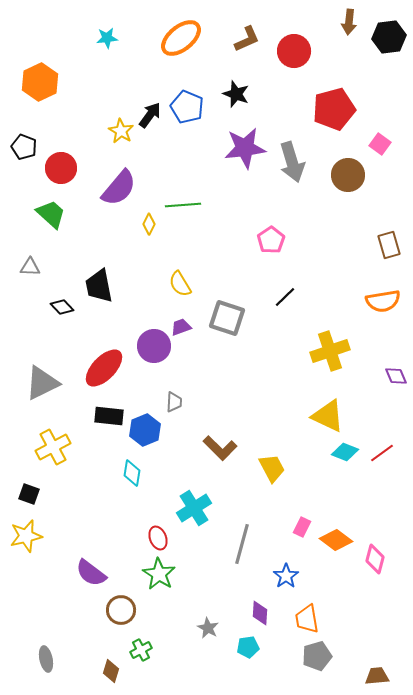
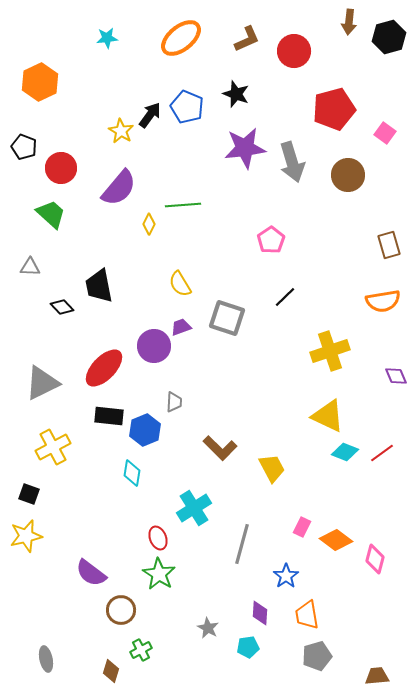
black hexagon at (389, 37): rotated 8 degrees counterclockwise
pink square at (380, 144): moved 5 px right, 11 px up
orange trapezoid at (307, 619): moved 4 px up
